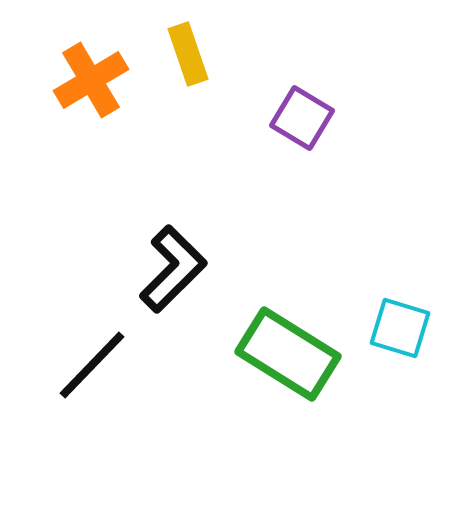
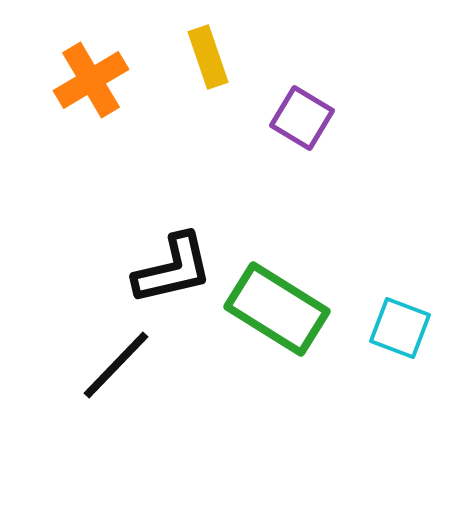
yellow rectangle: moved 20 px right, 3 px down
black L-shape: rotated 32 degrees clockwise
cyan square: rotated 4 degrees clockwise
green rectangle: moved 11 px left, 45 px up
black line: moved 24 px right
